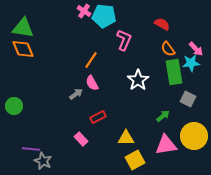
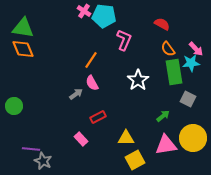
yellow circle: moved 1 px left, 2 px down
